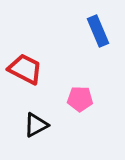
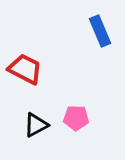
blue rectangle: moved 2 px right
pink pentagon: moved 4 px left, 19 px down
